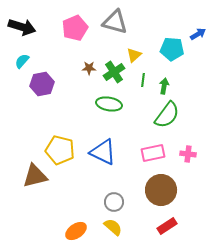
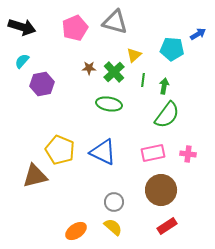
green cross: rotated 10 degrees counterclockwise
yellow pentagon: rotated 8 degrees clockwise
